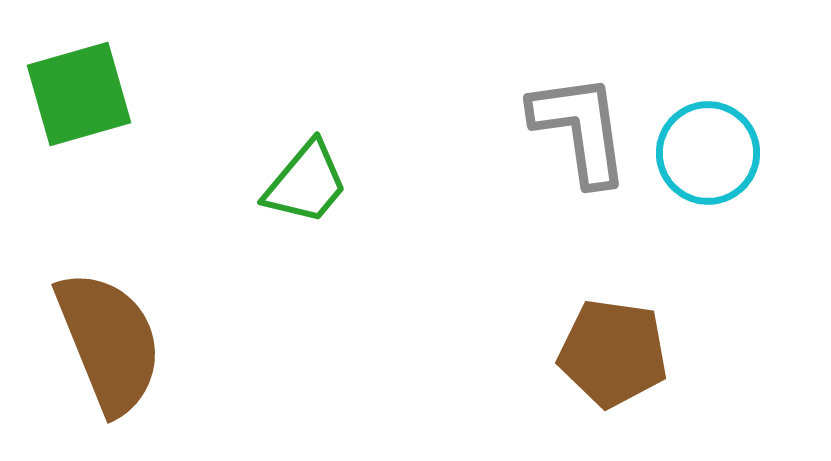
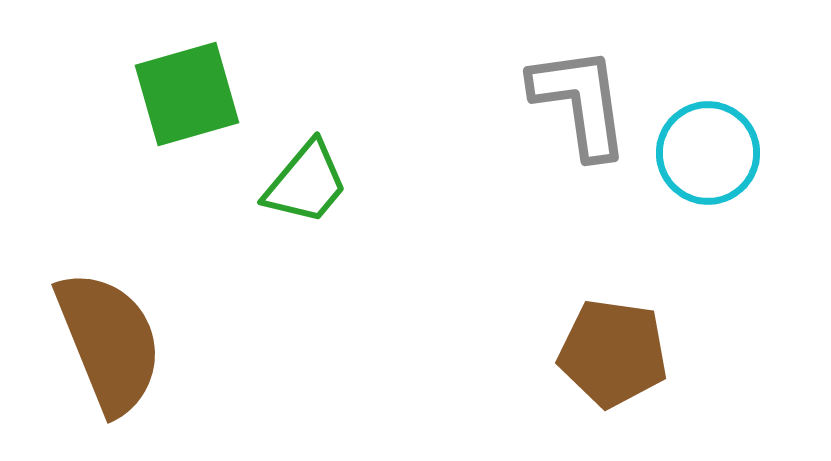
green square: moved 108 px right
gray L-shape: moved 27 px up
